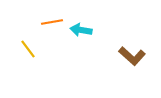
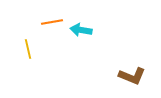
yellow line: rotated 24 degrees clockwise
brown L-shape: moved 20 px down; rotated 20 degrees counterclockwise
